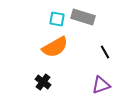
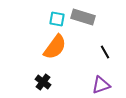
orange semicircle: rotated 24 degrees counterclockwise
